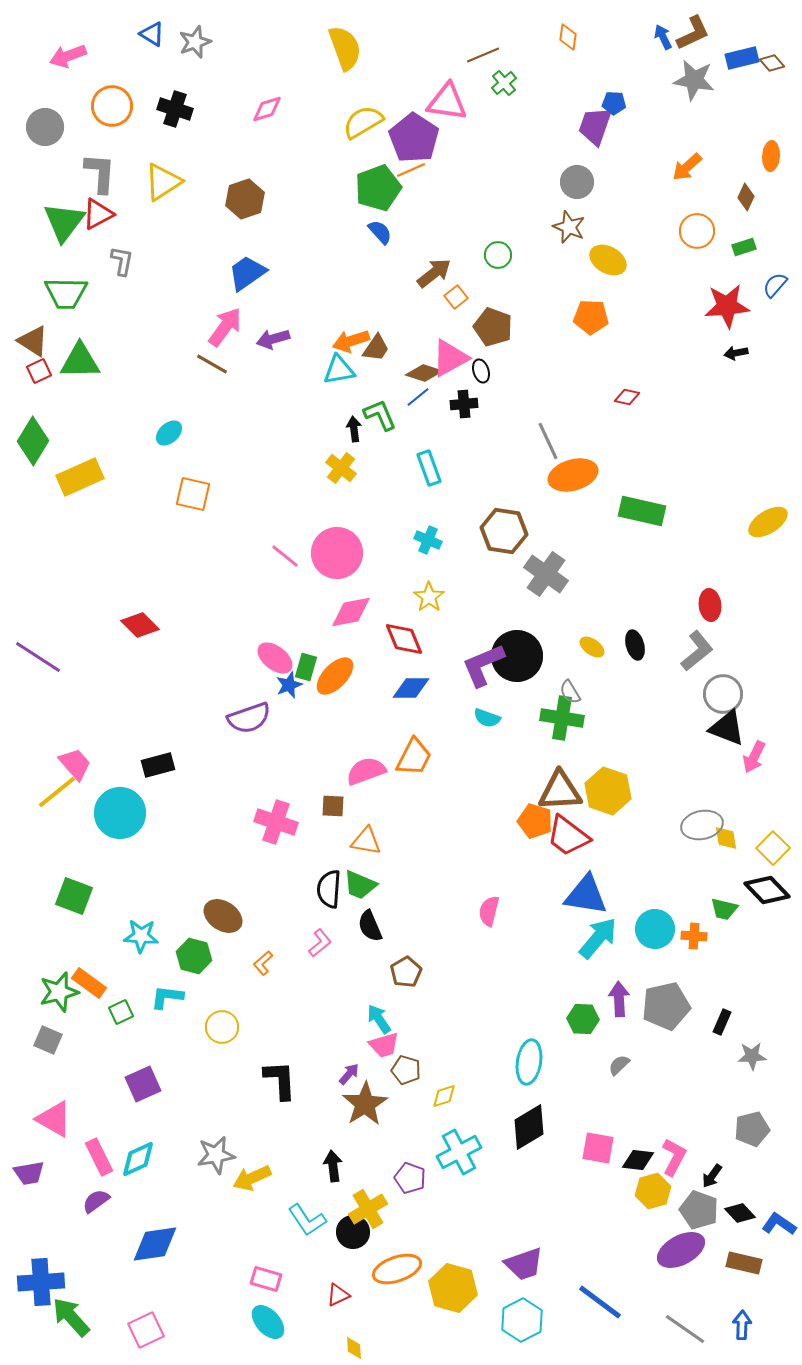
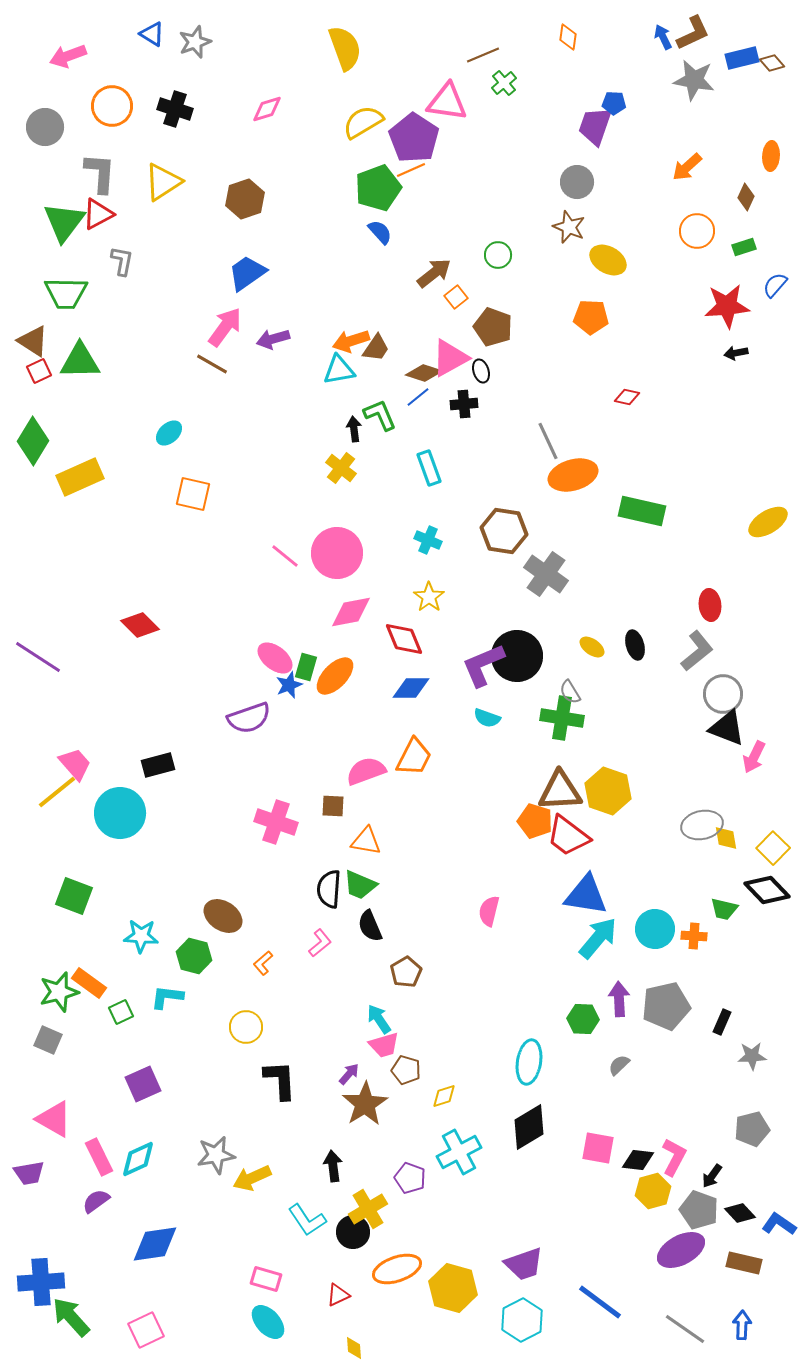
yellow circle at (222, 1027): moved 24 px right
